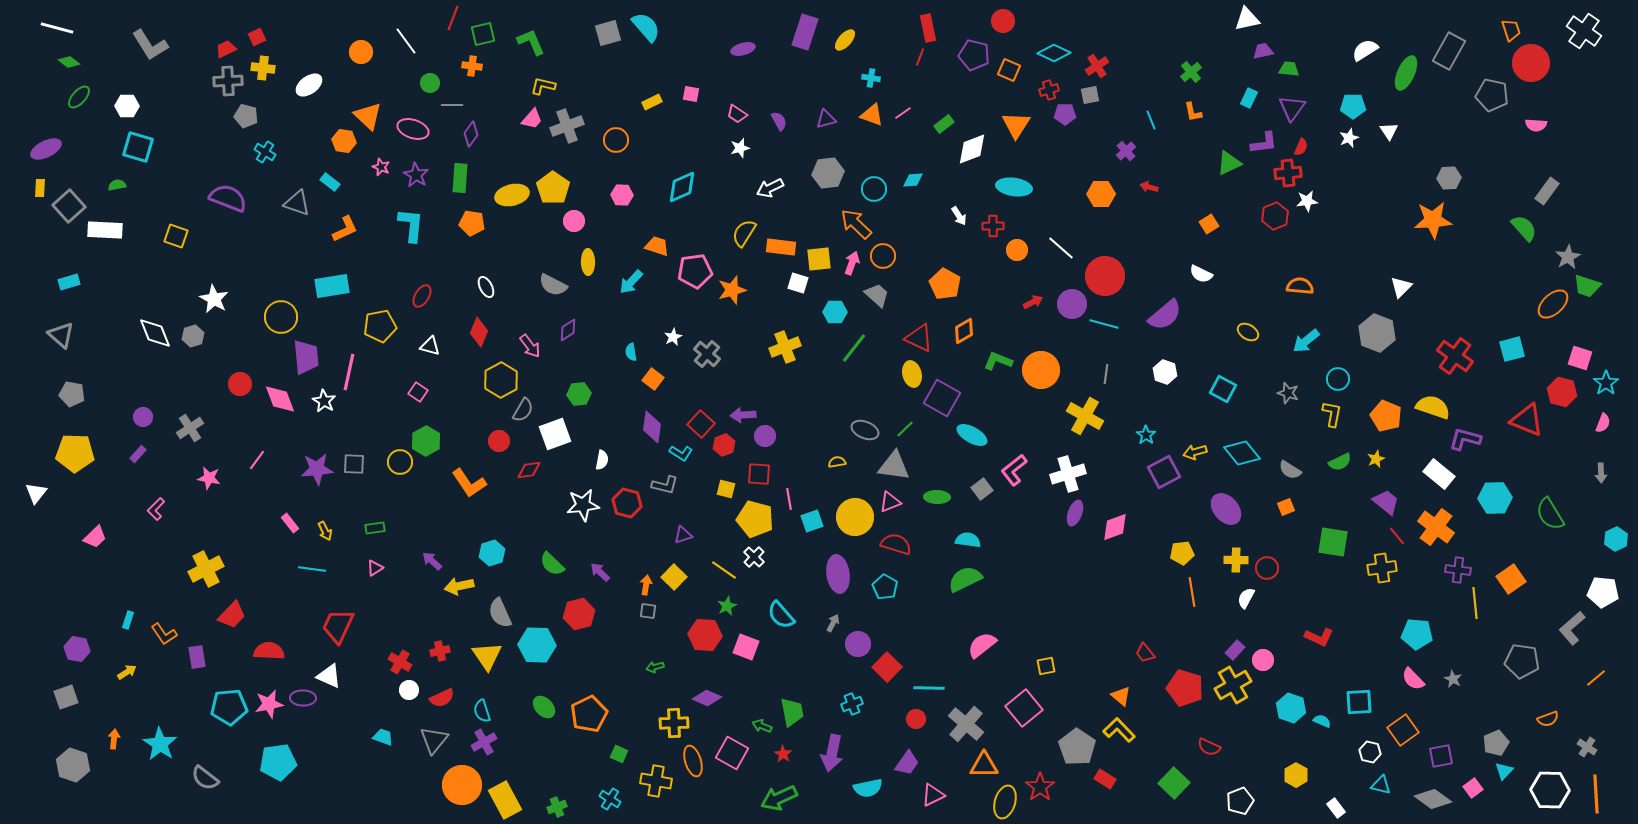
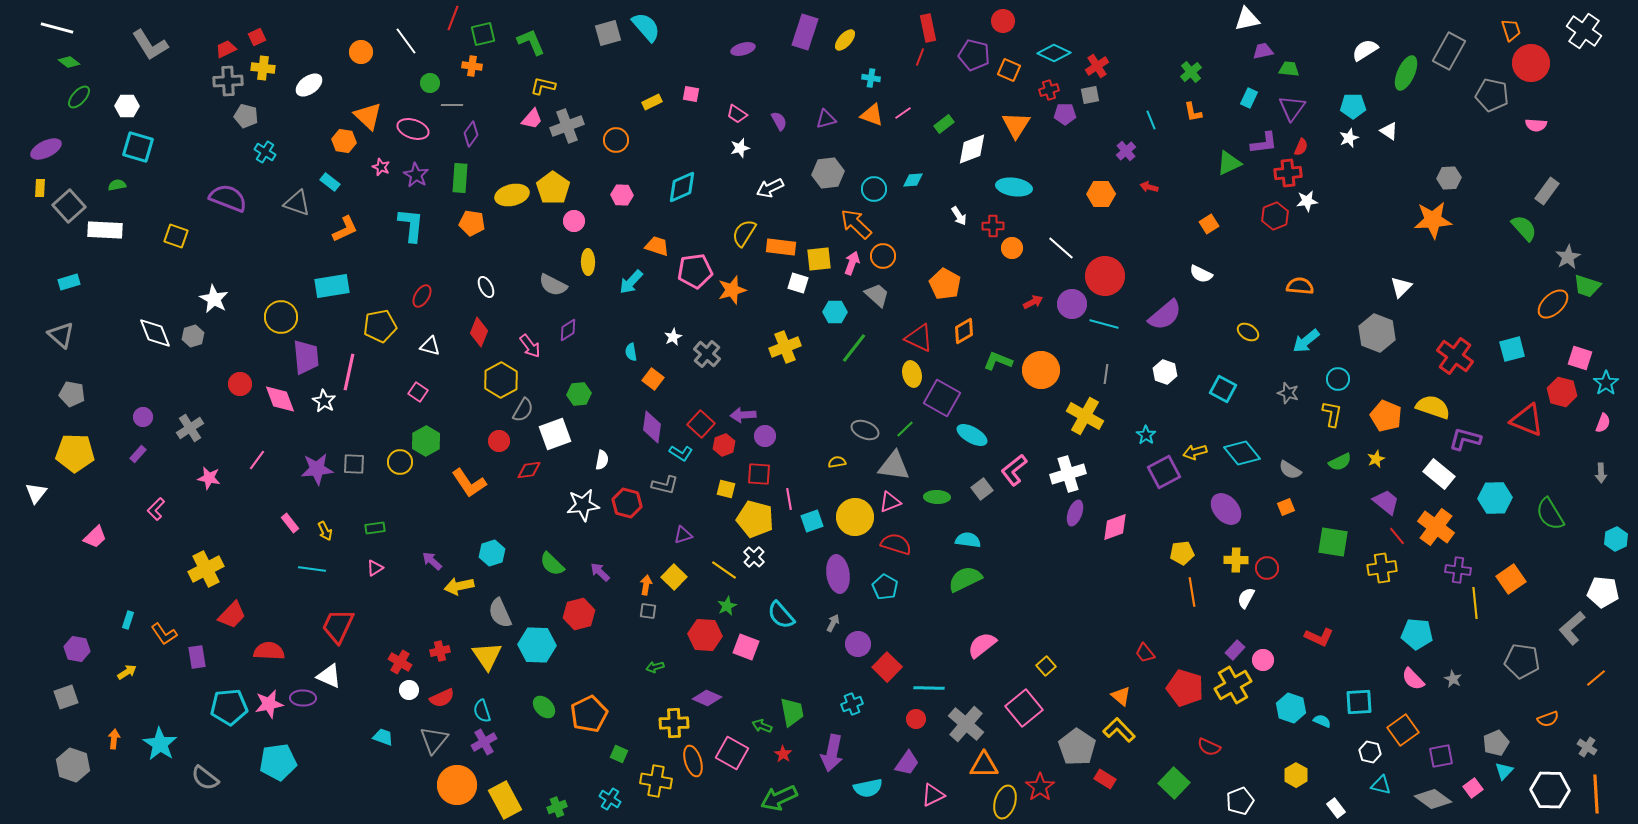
white triangle at (1389, 131): rotated 24 degrees counterclockwise
orange circle at (1017, 250): moved 5 px left, 2 px up
yellow square at (1046, 666): rotated 30 degrees counterclockwise
orange circle at (462, 785): moved 5 px left
